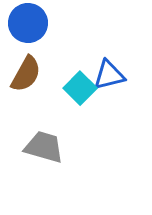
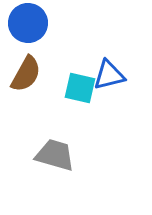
cyan square: rotated 32 degrees counterclockwise
gray trapezoid: moved 11 px right, 8 px down
